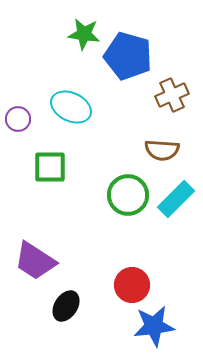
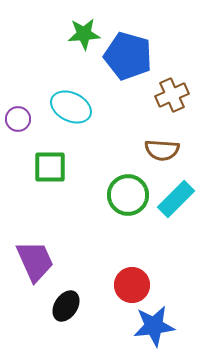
green star: rotated 12 degrees counterclockwise
purple trapezoid: rotated 147 degrees counterclockwise
